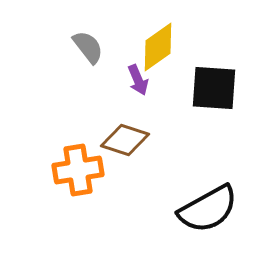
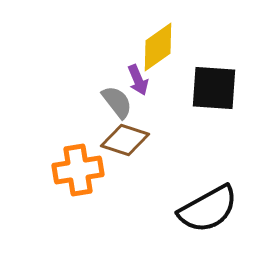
gray semicircle: moved 29 px right, 55 px down
